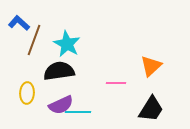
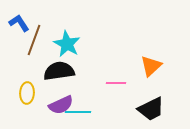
blue L-shape: rotated 15 degrees clockwise
black trapezoid: rotated 32 degrees clockwise
